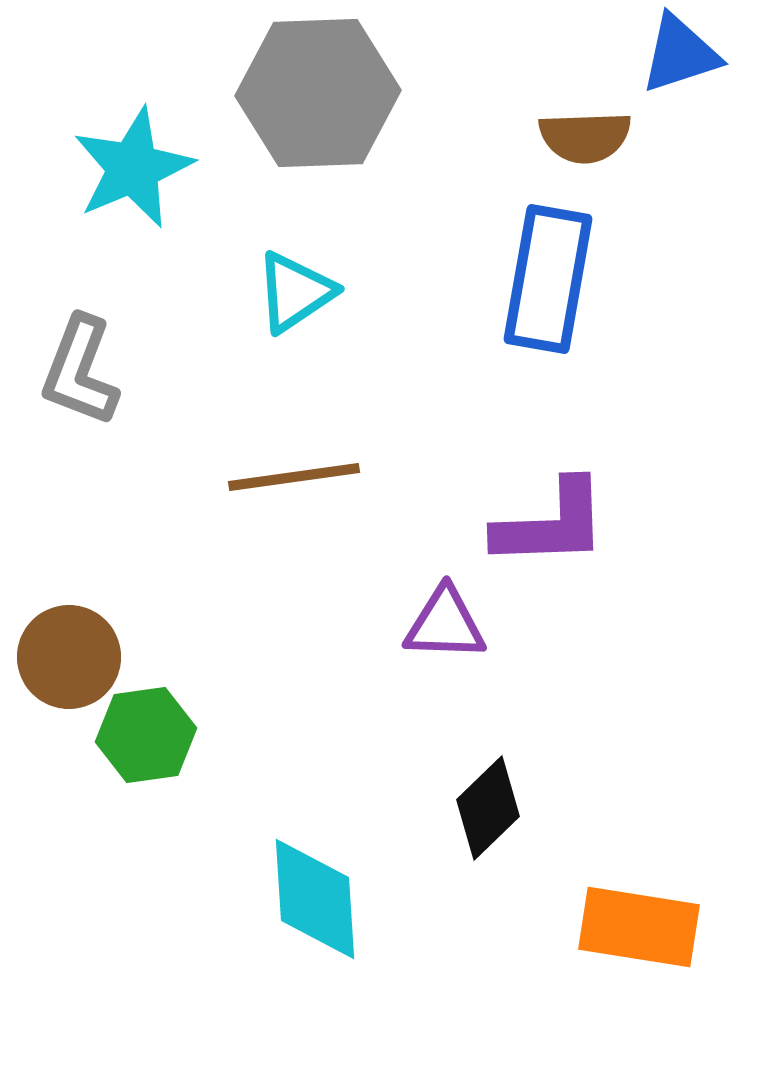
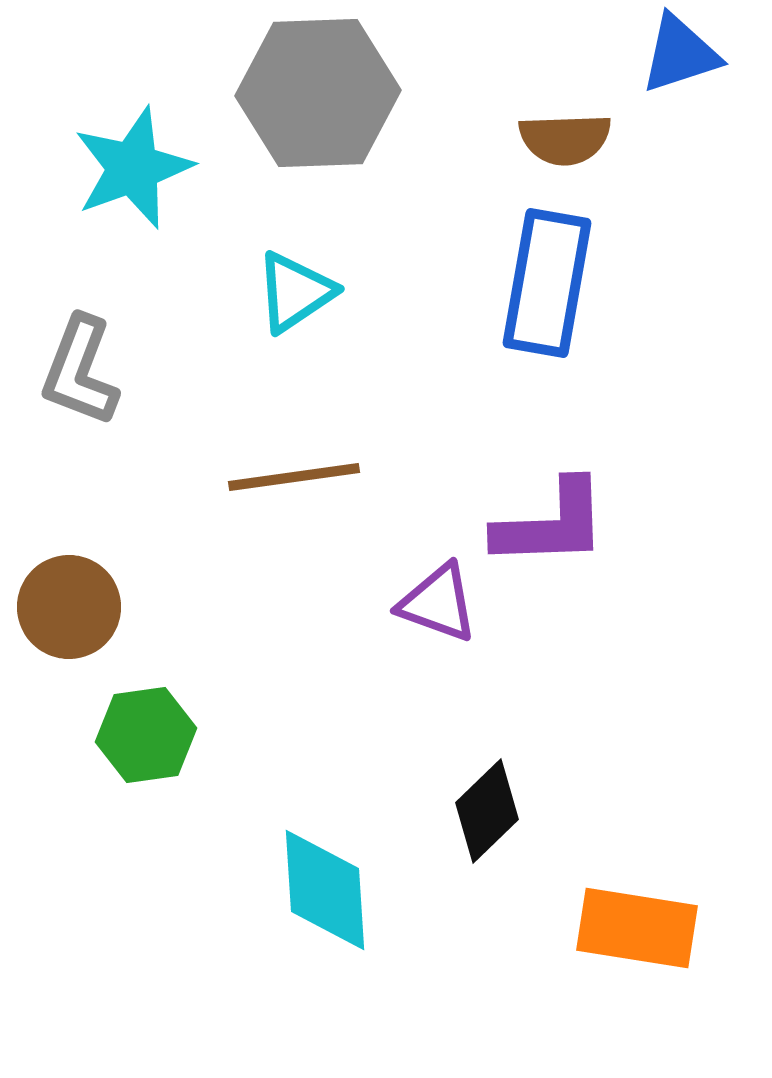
brown semicircle: moved 20 px left, 2 px down
cyan star: rotated 3 degrees clockwise
blue rectangle: moved 1 px left, 4 px down
purple triangle: moved 7 px left, 21 px up; rotated 18 degrees clockwise
brown circle: moved 50 px up
black diamond: moved 1 px left, 3 px down
cyan diamond: moved 10 px right, 9 px up
orange rectangle: moved 2 px left, 1 px down
